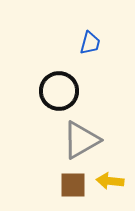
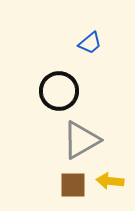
blue trapezoid: rotated 35 degrees clockwise
